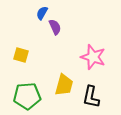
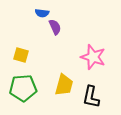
blue semicircle: rotated 112 degrees counterclockwise
green pentagon: moved 4 px left, 8 px up
